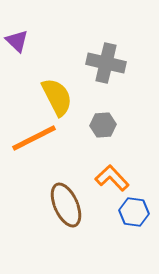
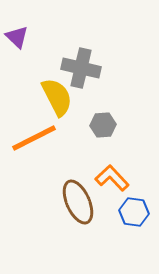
purple triangle: moved 4 px up
gray cross: moved 25 px left, 5 px down
brown ellipse: moved 12 px right, 3 px up
